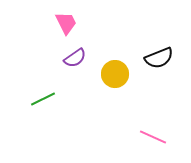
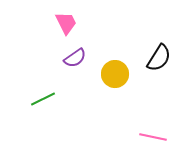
black semicircle: rotated 36 degrees counterclockwise
pink line: rotated 12 degrees counterclockwise
